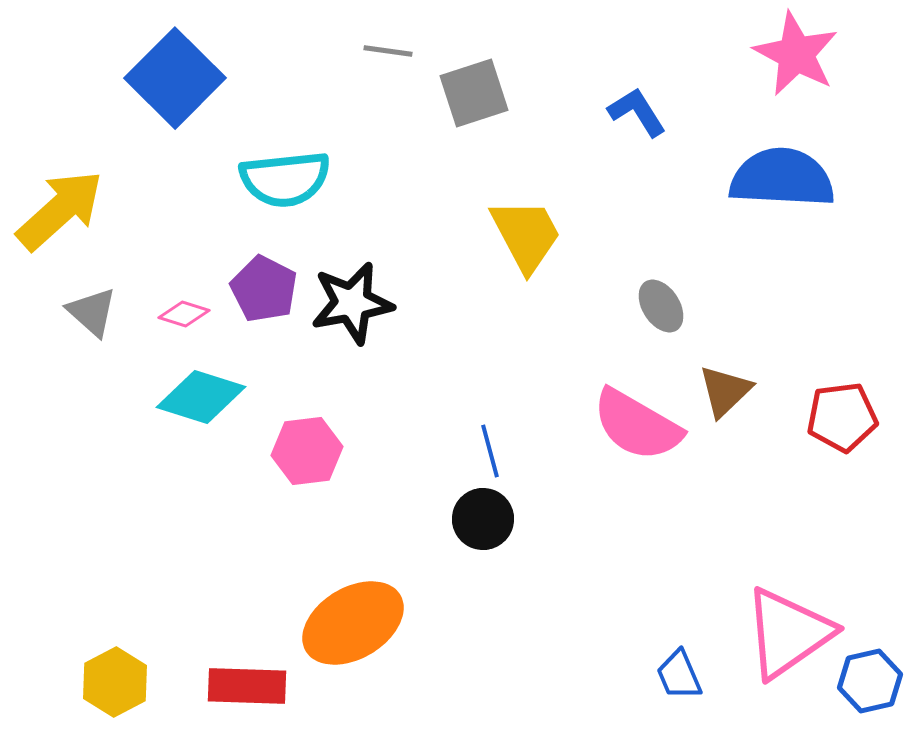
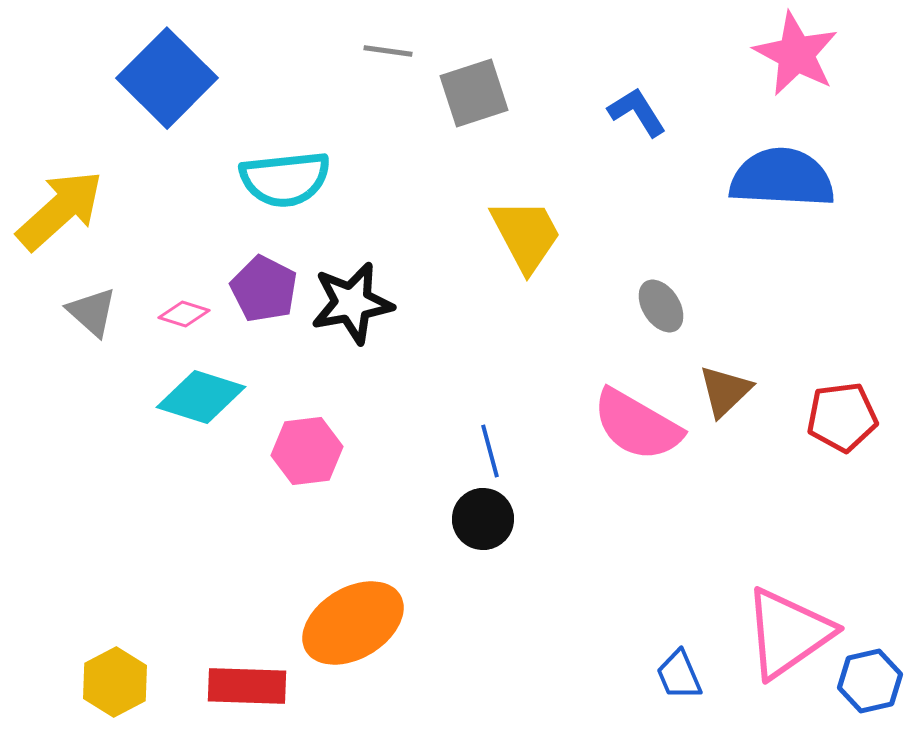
blue square: moved 8 px left
